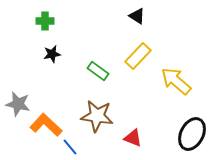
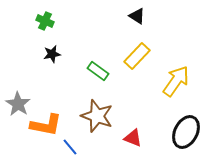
green cross: rotated 24 degrees clockwise
yellow rectangle: moved 1 px left
yellow arrow: rotated 84 degrees clockwise
gray star: rotated 20 degrees clockwise
brown star: rotated 12 degrees clockwise
orange L-shape: rotated 148 degrees clockwise
black ellipse: moved 6 px left, 2 px up
